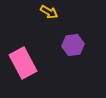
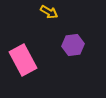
pink rectangle: moved 3 px up
